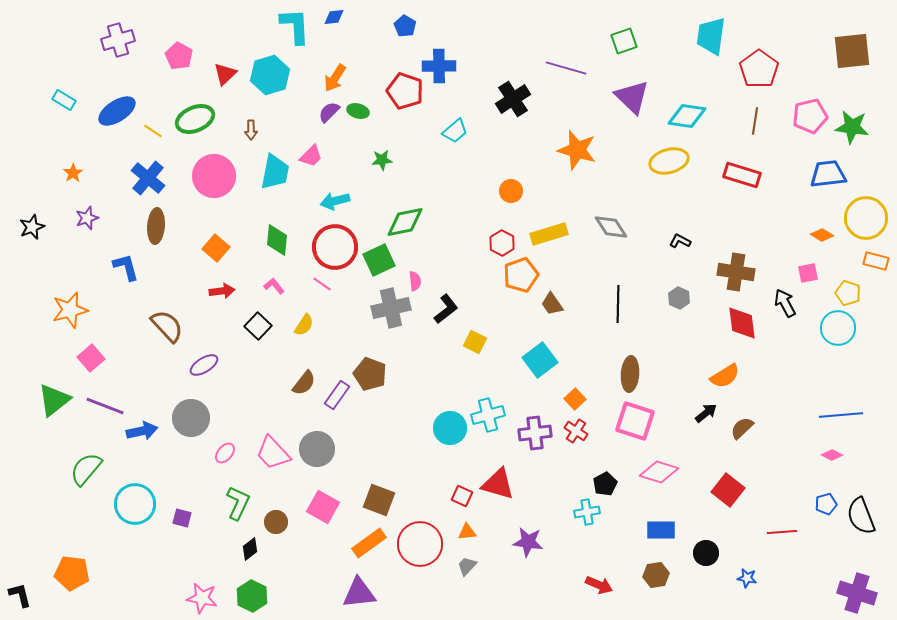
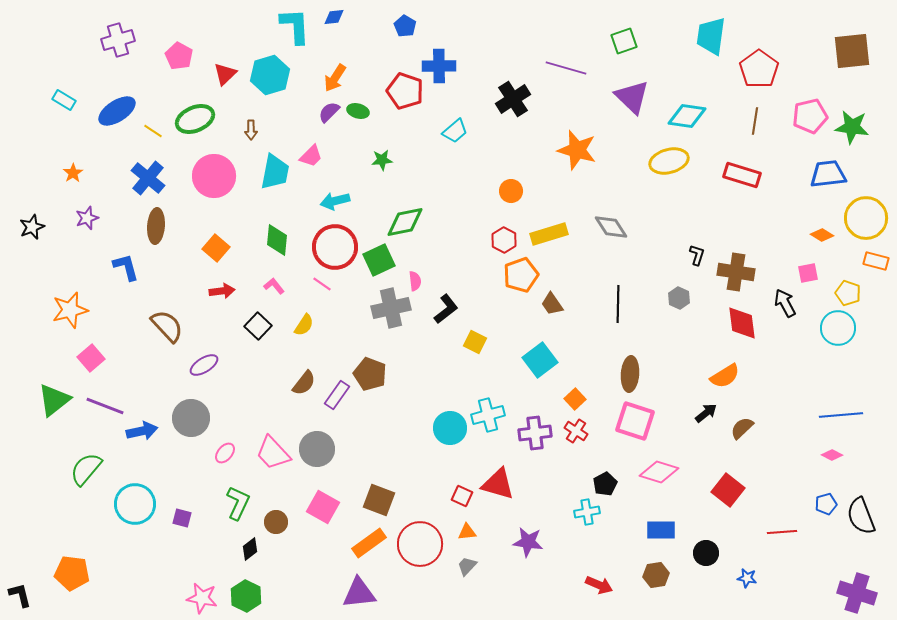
black L-shape at (680, 241): moved 17 px right, 14 px down; rotated 80 degrees clockwise
red hexagon at (502, 243): moved 2 px right, 3 px up
green hexagon at (252, 596): moved 6 px left
